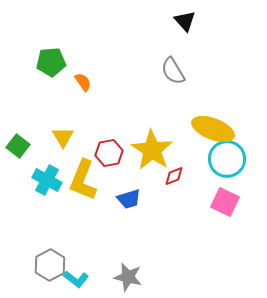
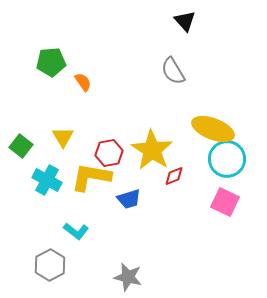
green square: moved 3 px right
yellow L-shape: moved 8 px right, 3 px up; rotated 78 degrees clockwise
cyan L-shape: moved 48 px up
